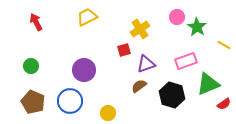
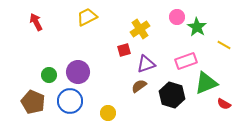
green circle: moved 18 px right, 9 px down
purple circle: moved 6 px left, 2 px down
green triangle: moved 2 px left, 1 px up
red semicircle: rotated 64 degrees clockwise
